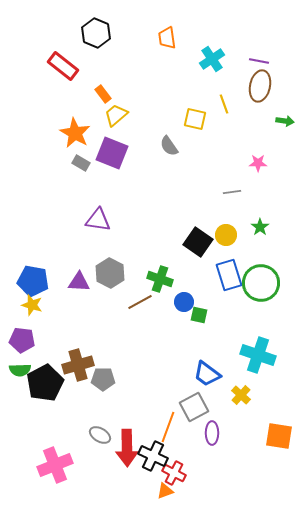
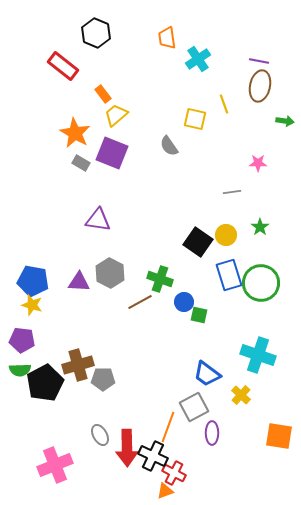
cyan cross at (212, 59): moved 14 px left
gray ellipse at (100, 435): rotated 30 degrees clockwise
